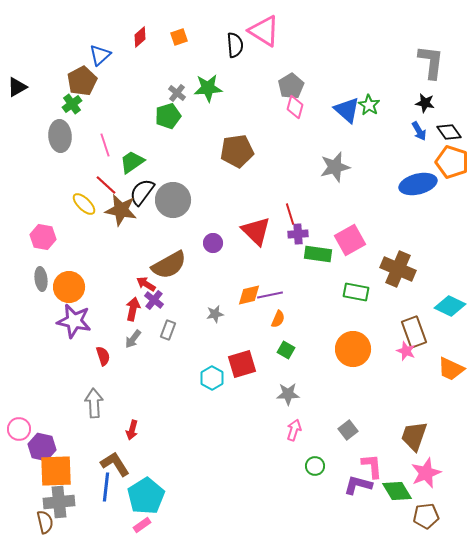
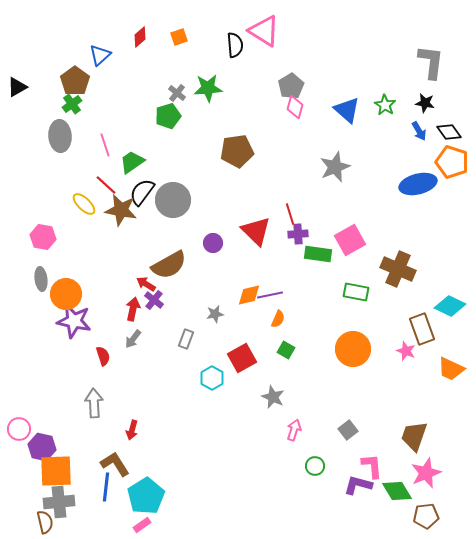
brown pentagon at (82, 81): moved 7 px left; rotated 8 degrees counterclockwise
green star at (369, 105): moved 16 px right
gray star at (335, 167): rotated 8 degrees counterclockwise
orange circle at (69, 287): moved 3 px left, 7 px down
gray rectangle at (168, 330): moved 18 px right, 9 px down
brown rectangle at (414, 332): moved 8 px right, 3 px up
red square at (242, 364): moved 6 px up; rotated 12 degrees counterclockwise
gray star at (288, 394): moved 15 px left, 3 px down; rotated 25 degrees clockwise
